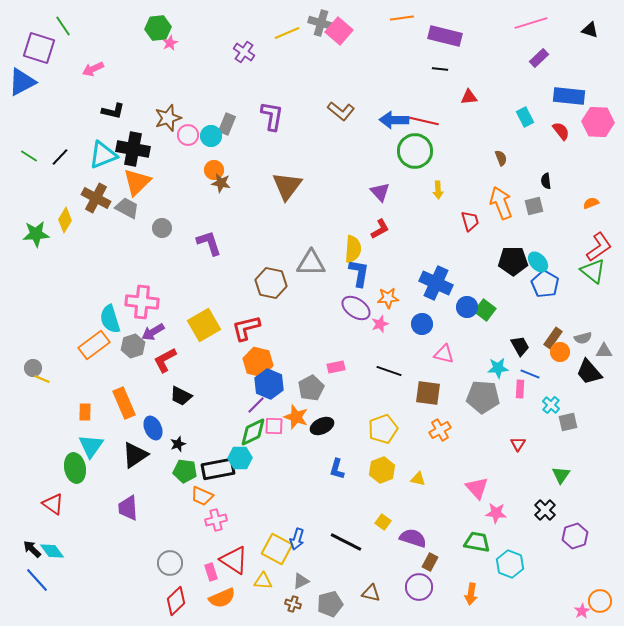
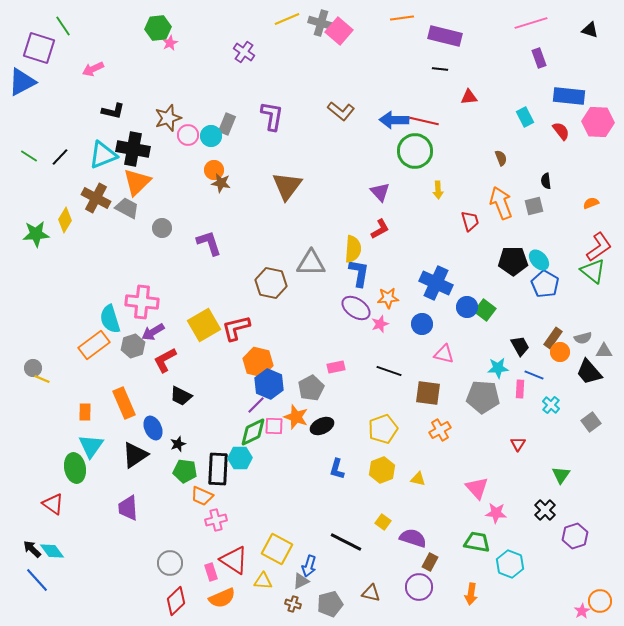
yellow line at (287, 33): moved 14 px up
purple rectangle at (539, 58): rotated 66 degrees counterclockwise
cyan ellipse at (538, 262): moved 1 px right, 2 px up
red L-shape at (246, 328): moved 10 px left
blue line at (530, 374): moved 4 px right, 1 px down
gray square at (568, 422): moved 23 px right; rotated 24 degrees counterclockwise
black rectangle at (218, 469): rotated 76 degrees counterclockwise
blue arrow at (297, 539): moved 12 px right, 27 px down
